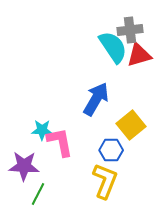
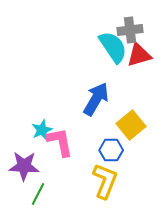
cyan star: rotated 25 degrees counterclockwise
